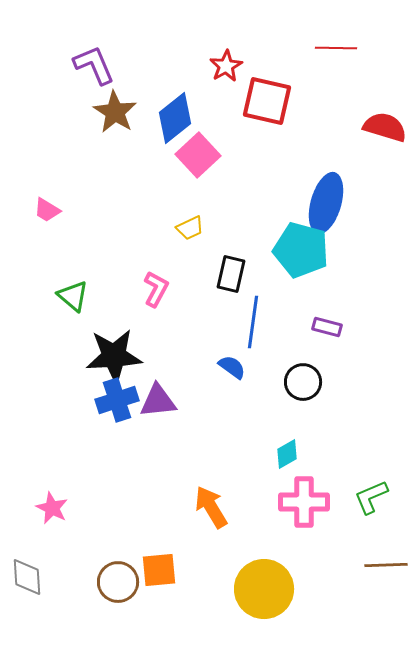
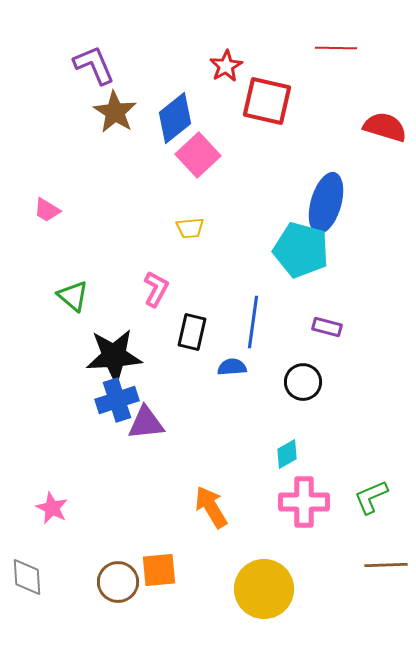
yellow trapezoid: rotated 20 degrees clockwise
black rectangle: moved 39 px left, 58 px down
blue semicircle: rotated 40 degrees counterclockwise
purple triangle: moved 12 px left, 22 px down
